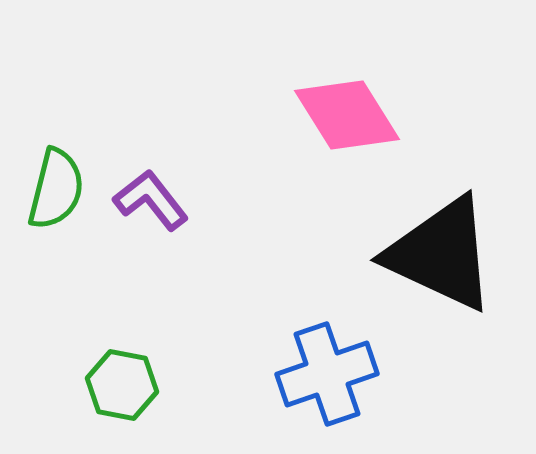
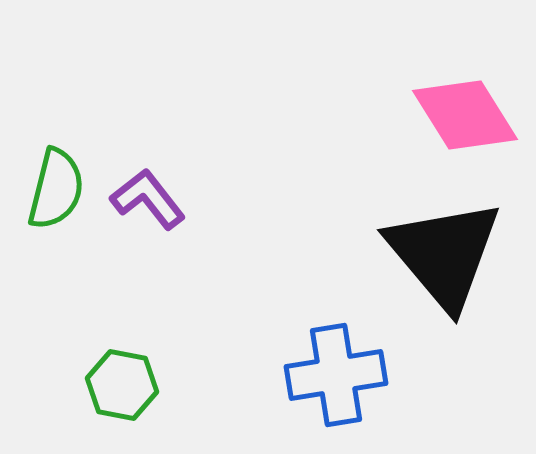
pink diamond: moved 118 px right
purple L-shape: moved 3 px left, 1 px up
black triangle: moved 3 px right; rotated 25 degrees clockwise
blue cross: moved 9 px right, 1 px down; rotated 10 degrees clockwise
